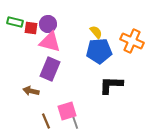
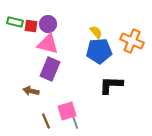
red square: moved 2 px up
pink triangle: moved 2 px left, 2 px down
